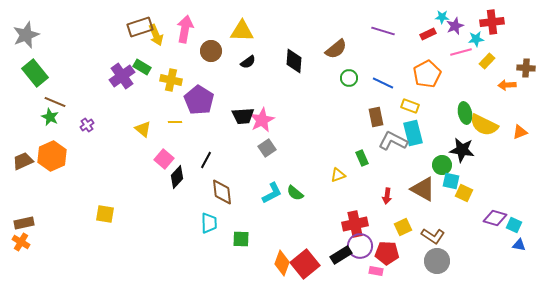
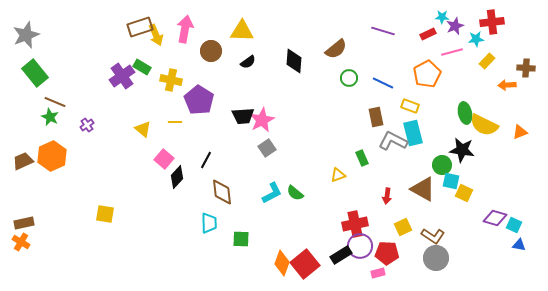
pink line at (461, 52): moved 9 px left
gray circle at (437, 261): moved 1 px left, 3 px up
pink rectangle at (376, 271): moved 2 px right, 2 px down; rotated 24 degrees counterclockwise
